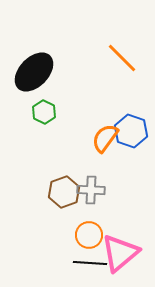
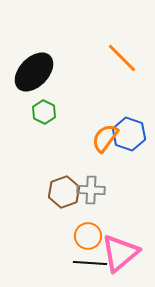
blue hexagon: moved 2 px left, 3 px down
orange circle: moved 1 px left, 1 px down
